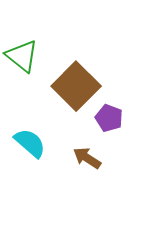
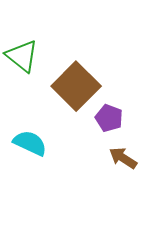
cyan semicircle: rotated 16 degrees counterclockwise
brown arrow: moved 36 px right
